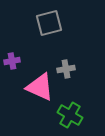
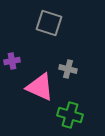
gray square: rotated 32 degrees clockwise
gray cross: moved 2 px right; rotated 24 degrees clockwise
green cross: rotated 15 degrees counterclockwise
